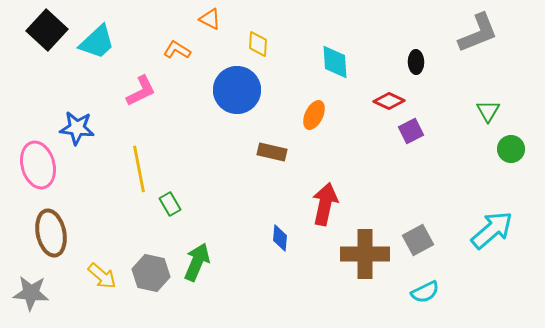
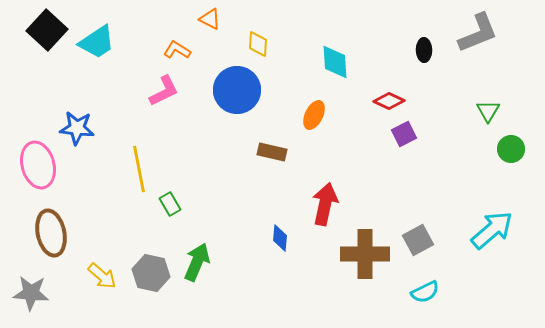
cyan trapezoid: rotated 9 degrees clockwise
black ellipse: moved 8 px right, 12 px up
pink L-shape: moved 23 px right
purple square: moved 7 px left, 3 px down
